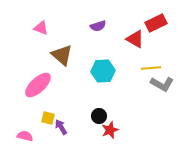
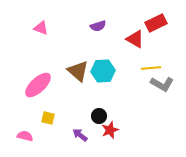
brown triangle: moved 16 px right, 16 px down
purple arrow: moved 19 px right, 8 px down; rotated 21 degrees counterclockwise
